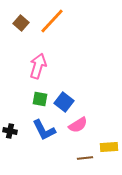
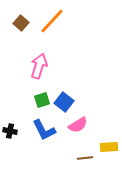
pink arrow: moved 1 px right
green square: moved 2 px right, 1 px down; rotated 28 degrees counterclockwise
